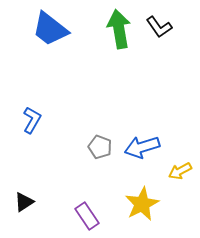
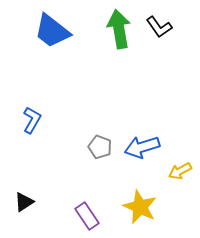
blue trapezoid: moved 2 px right, 2 px down
yellow star: moved 2 px left, 3 px down; rotated 20 degrees counterclockwise
